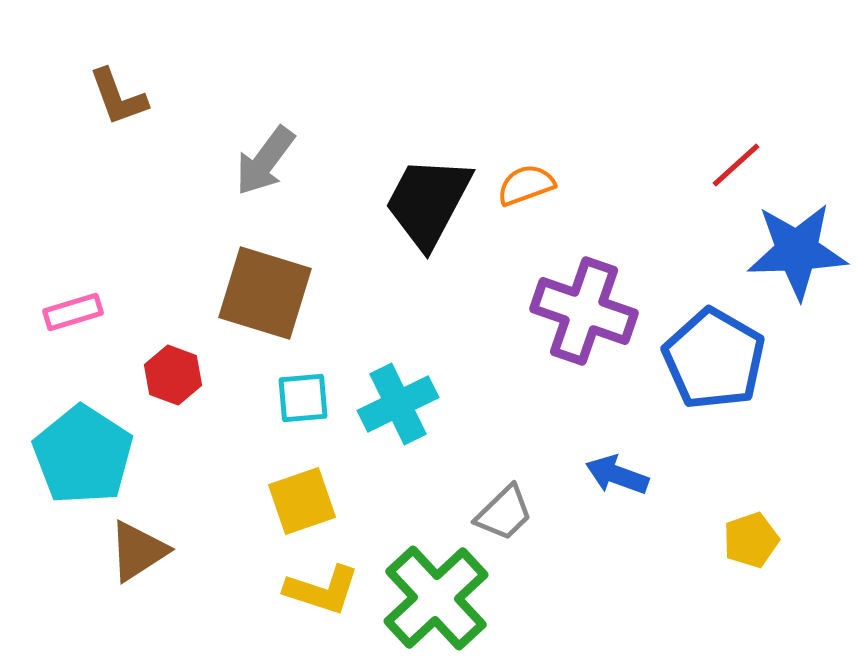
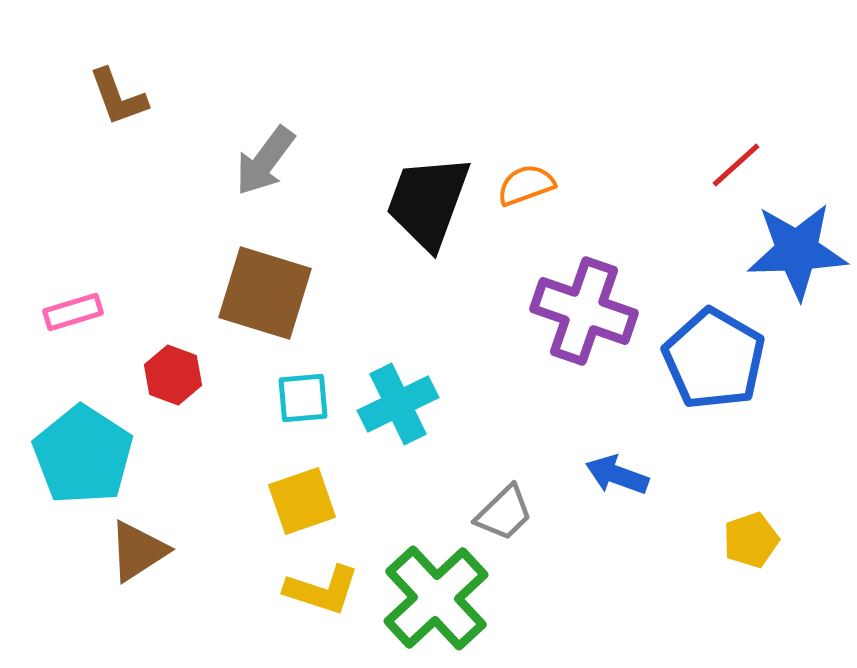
black trapezoid: rotated 8 degrees counterclockwise
